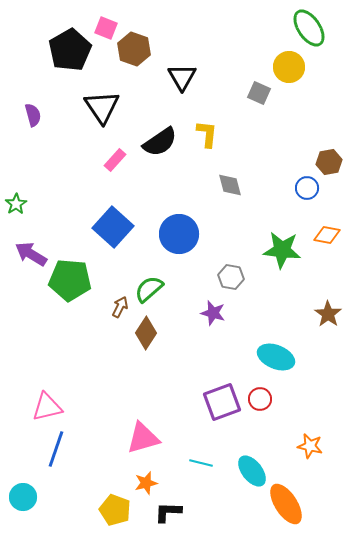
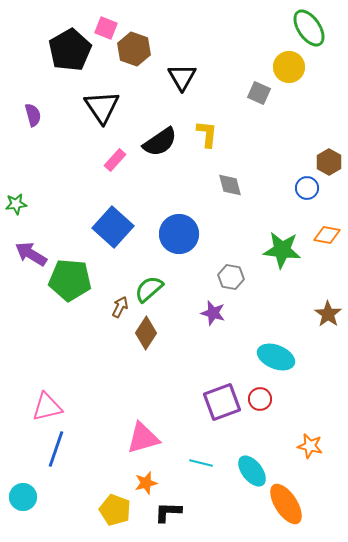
brown hexagon at (329, 162): rotated 20 degrees counterclockwise
green star at (16, 204): rotated 25 degrees clockwise
